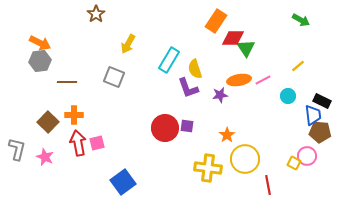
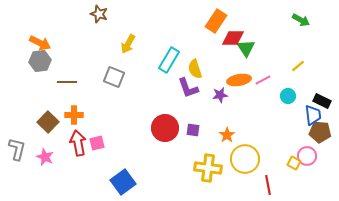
brown star: moved 3 px right; rotated 18 degrees counterclockwise
purple square: moved 6 px right, 4 px down
